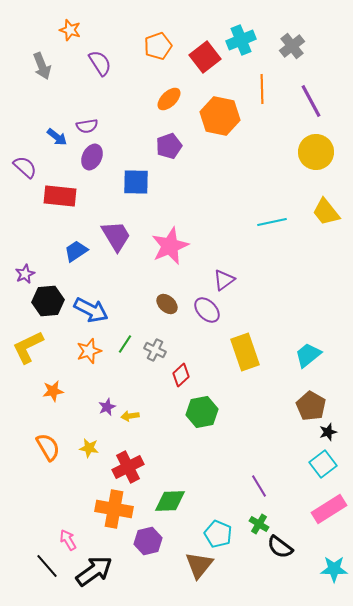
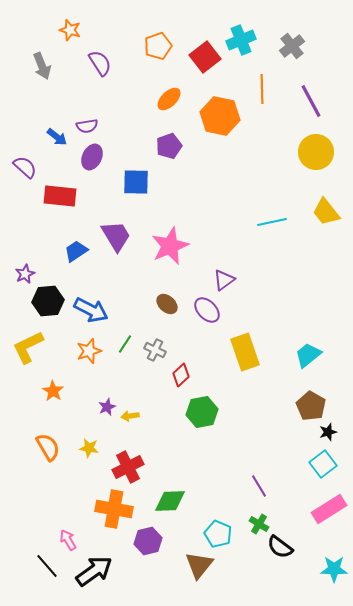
orange star at (53, 391): rotated 30 degrees counterclockwise
